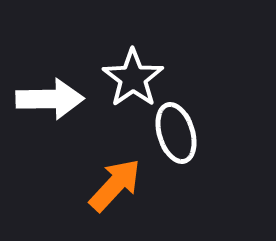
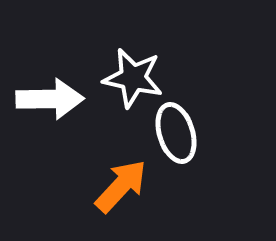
white star: rotated 24 degrees counterclockwise
orange arrow: moved 6 px right, 1 px down
